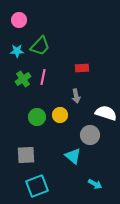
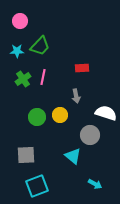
pink circle: moved 1 px right, 1 px down
